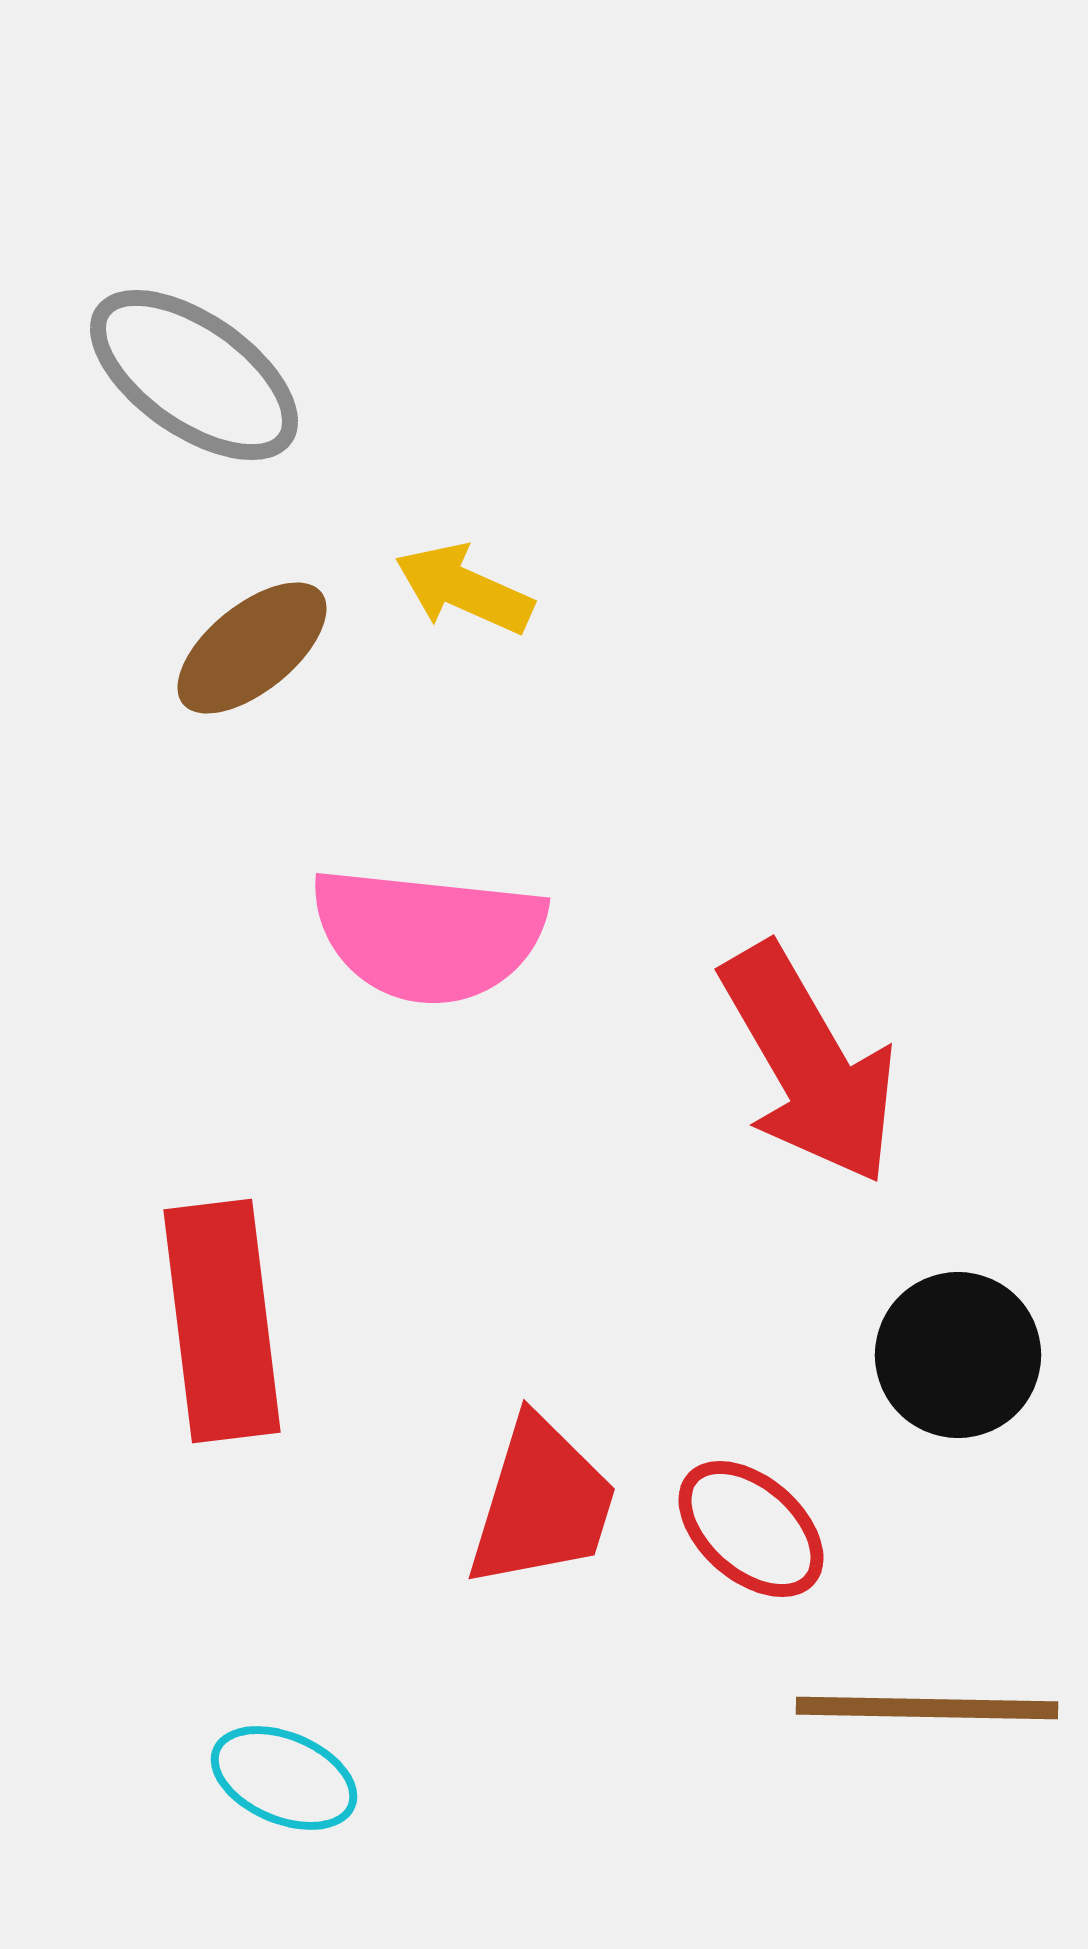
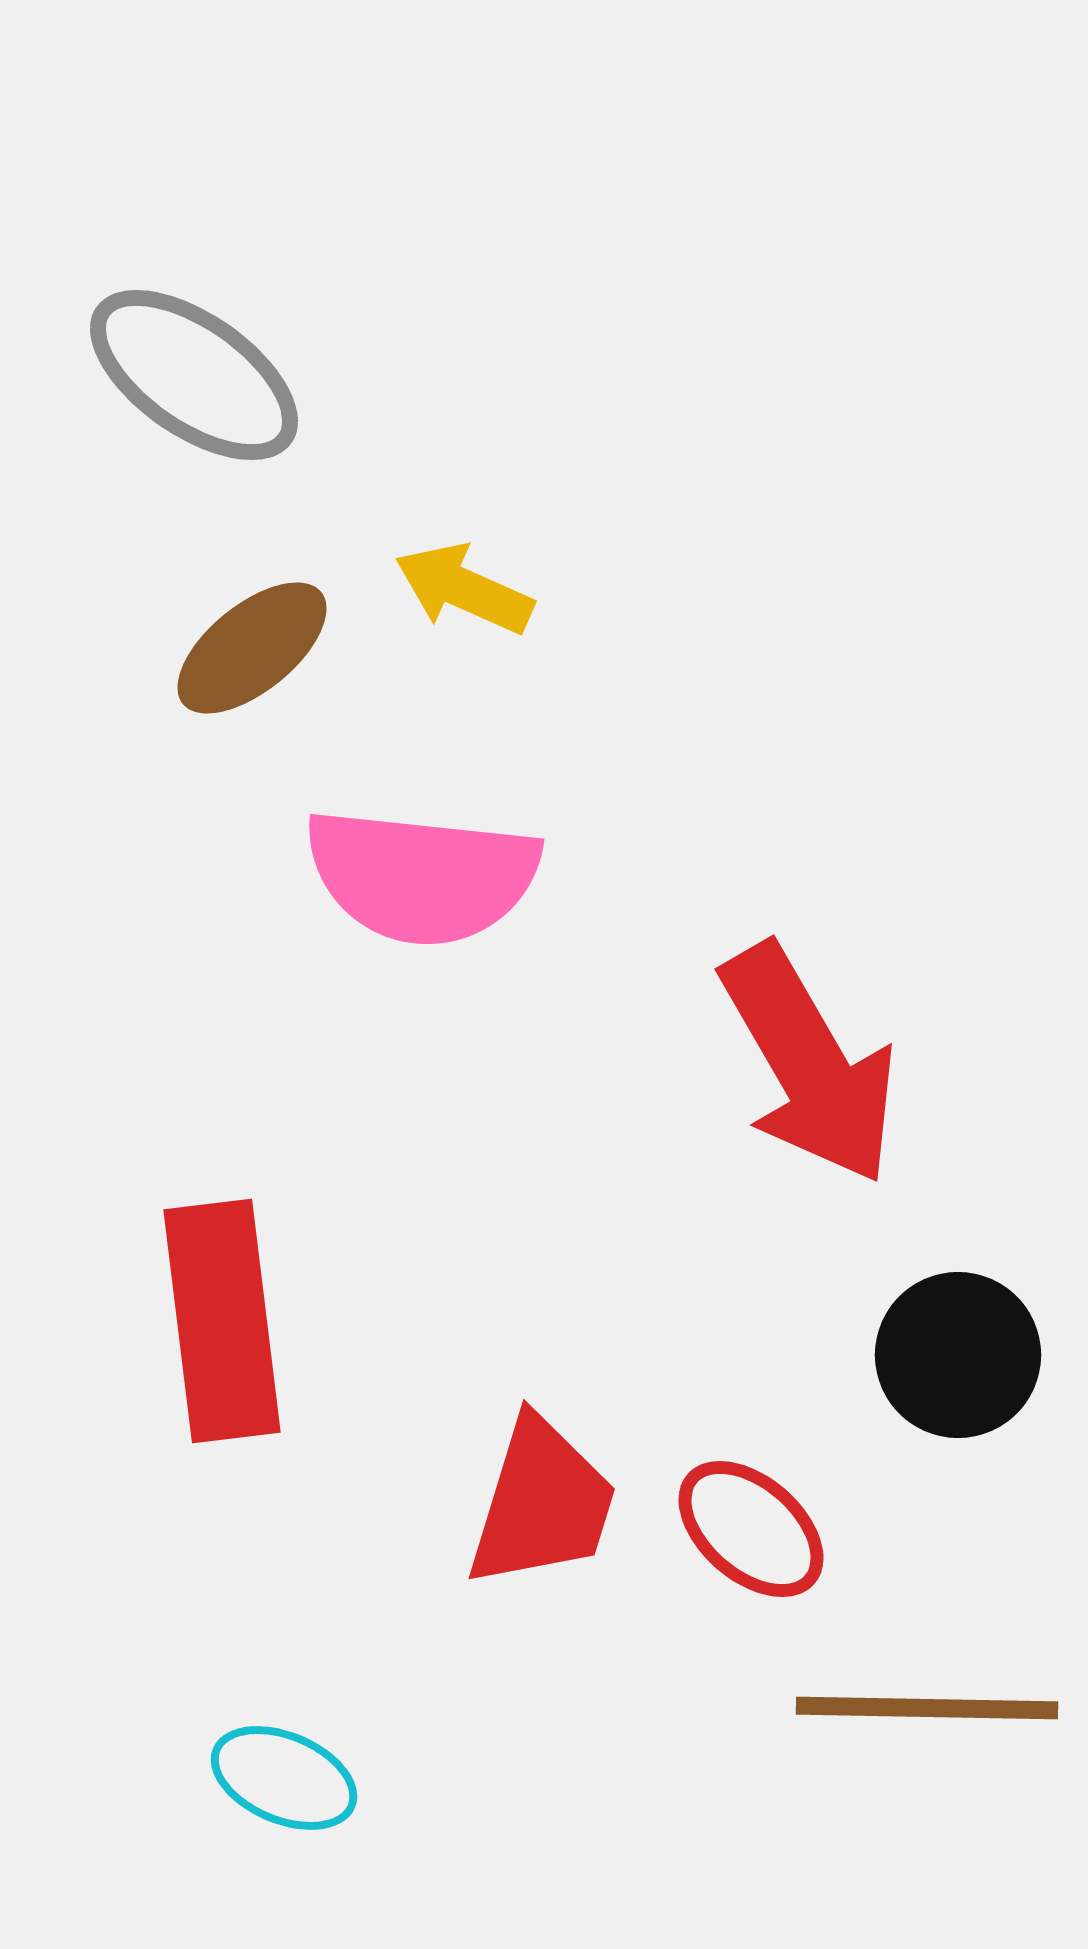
pink semicircle: moved 6 px left, 59 px up
